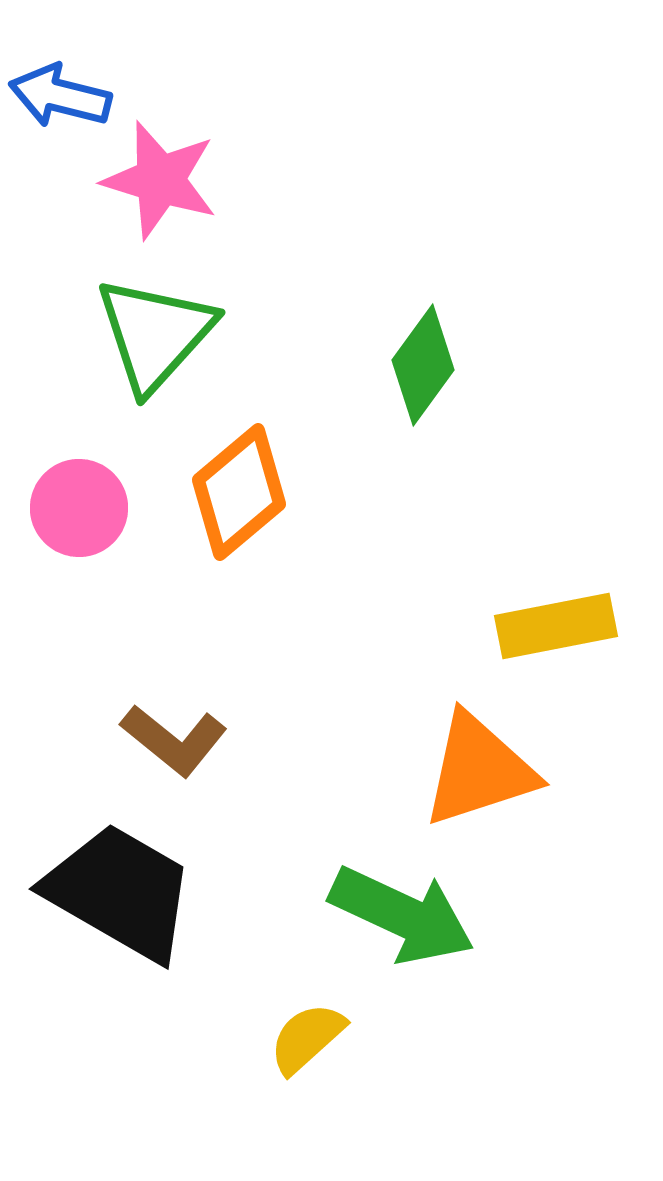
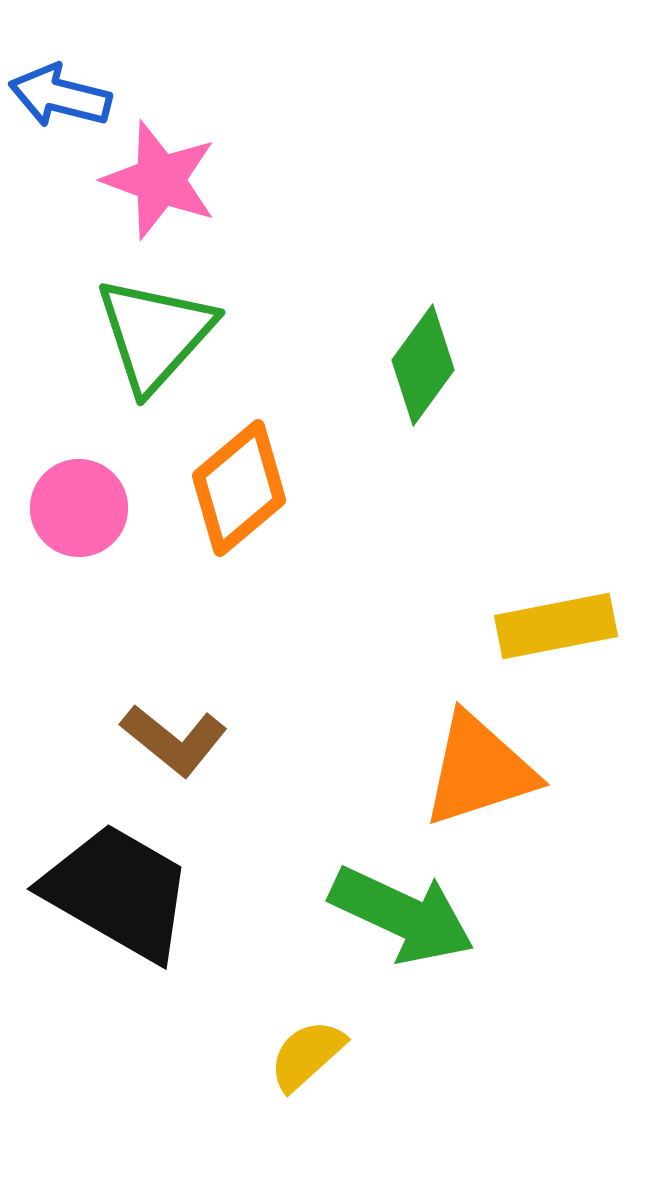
pink star: rotated 3 degrees clockwise
orange diamond: moved 4 px up
black trapezoid: moved 2 px left
yellow semicircle: moved 17 px down
